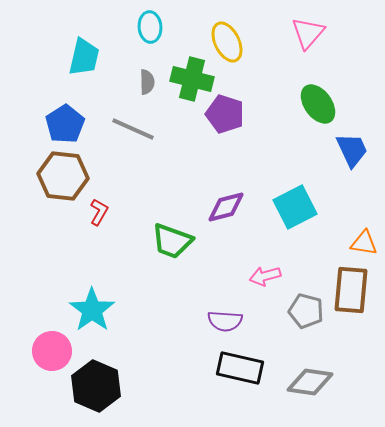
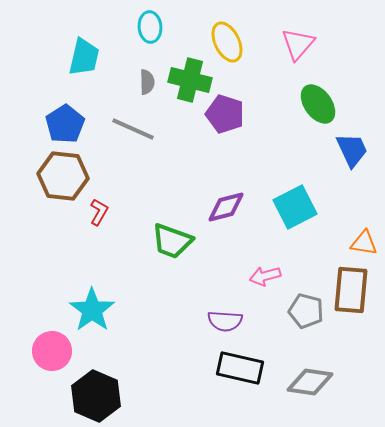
pink triangle: moved 10 px left, 11 px down
green cross: moved 2 px left, 1 px down
black hexagon: moved 10 px down
